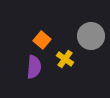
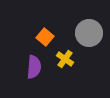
gray circle: moved 2 px left, 3 px up
orange square: moved 3 px right, 3 px up
